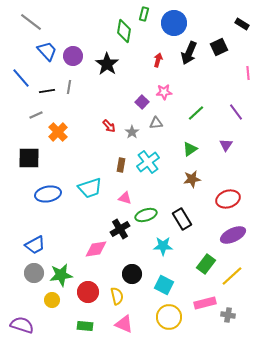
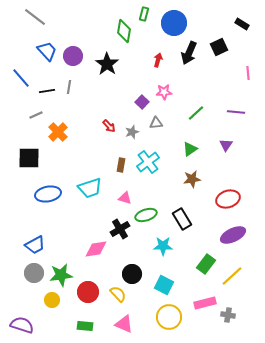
gray line at (31, 22): moved 4 px right, 5 px up
purple line at (236, 112): rotated 48 degrees counterclockwise
gray star at (132, 132): rotated 16 degrees clockwise
yellow semicircle at (117, 296): moved 1 px right, 2 px up; rotated 30 degrees counterclockwise
